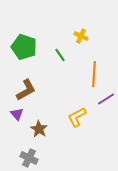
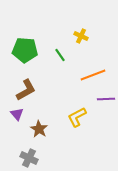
green pentagon: moved 1 px right, 3 px down; rotated 15 degrees counterclockwise
orange line: moved 1 px left, 1 px down; rotated 65 degrees clockwise
purple line: rotated 30 degrees clockwise
